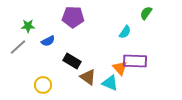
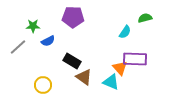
green semicircle: moved 1 px left, 5 px down; rotated 40 degrees clockwise
green star: moved 5 px right
purple rectangle: moved 2 px up
brown triangle: moved 4 px left
cyan triangle: moved 1 px right, 1 px up
